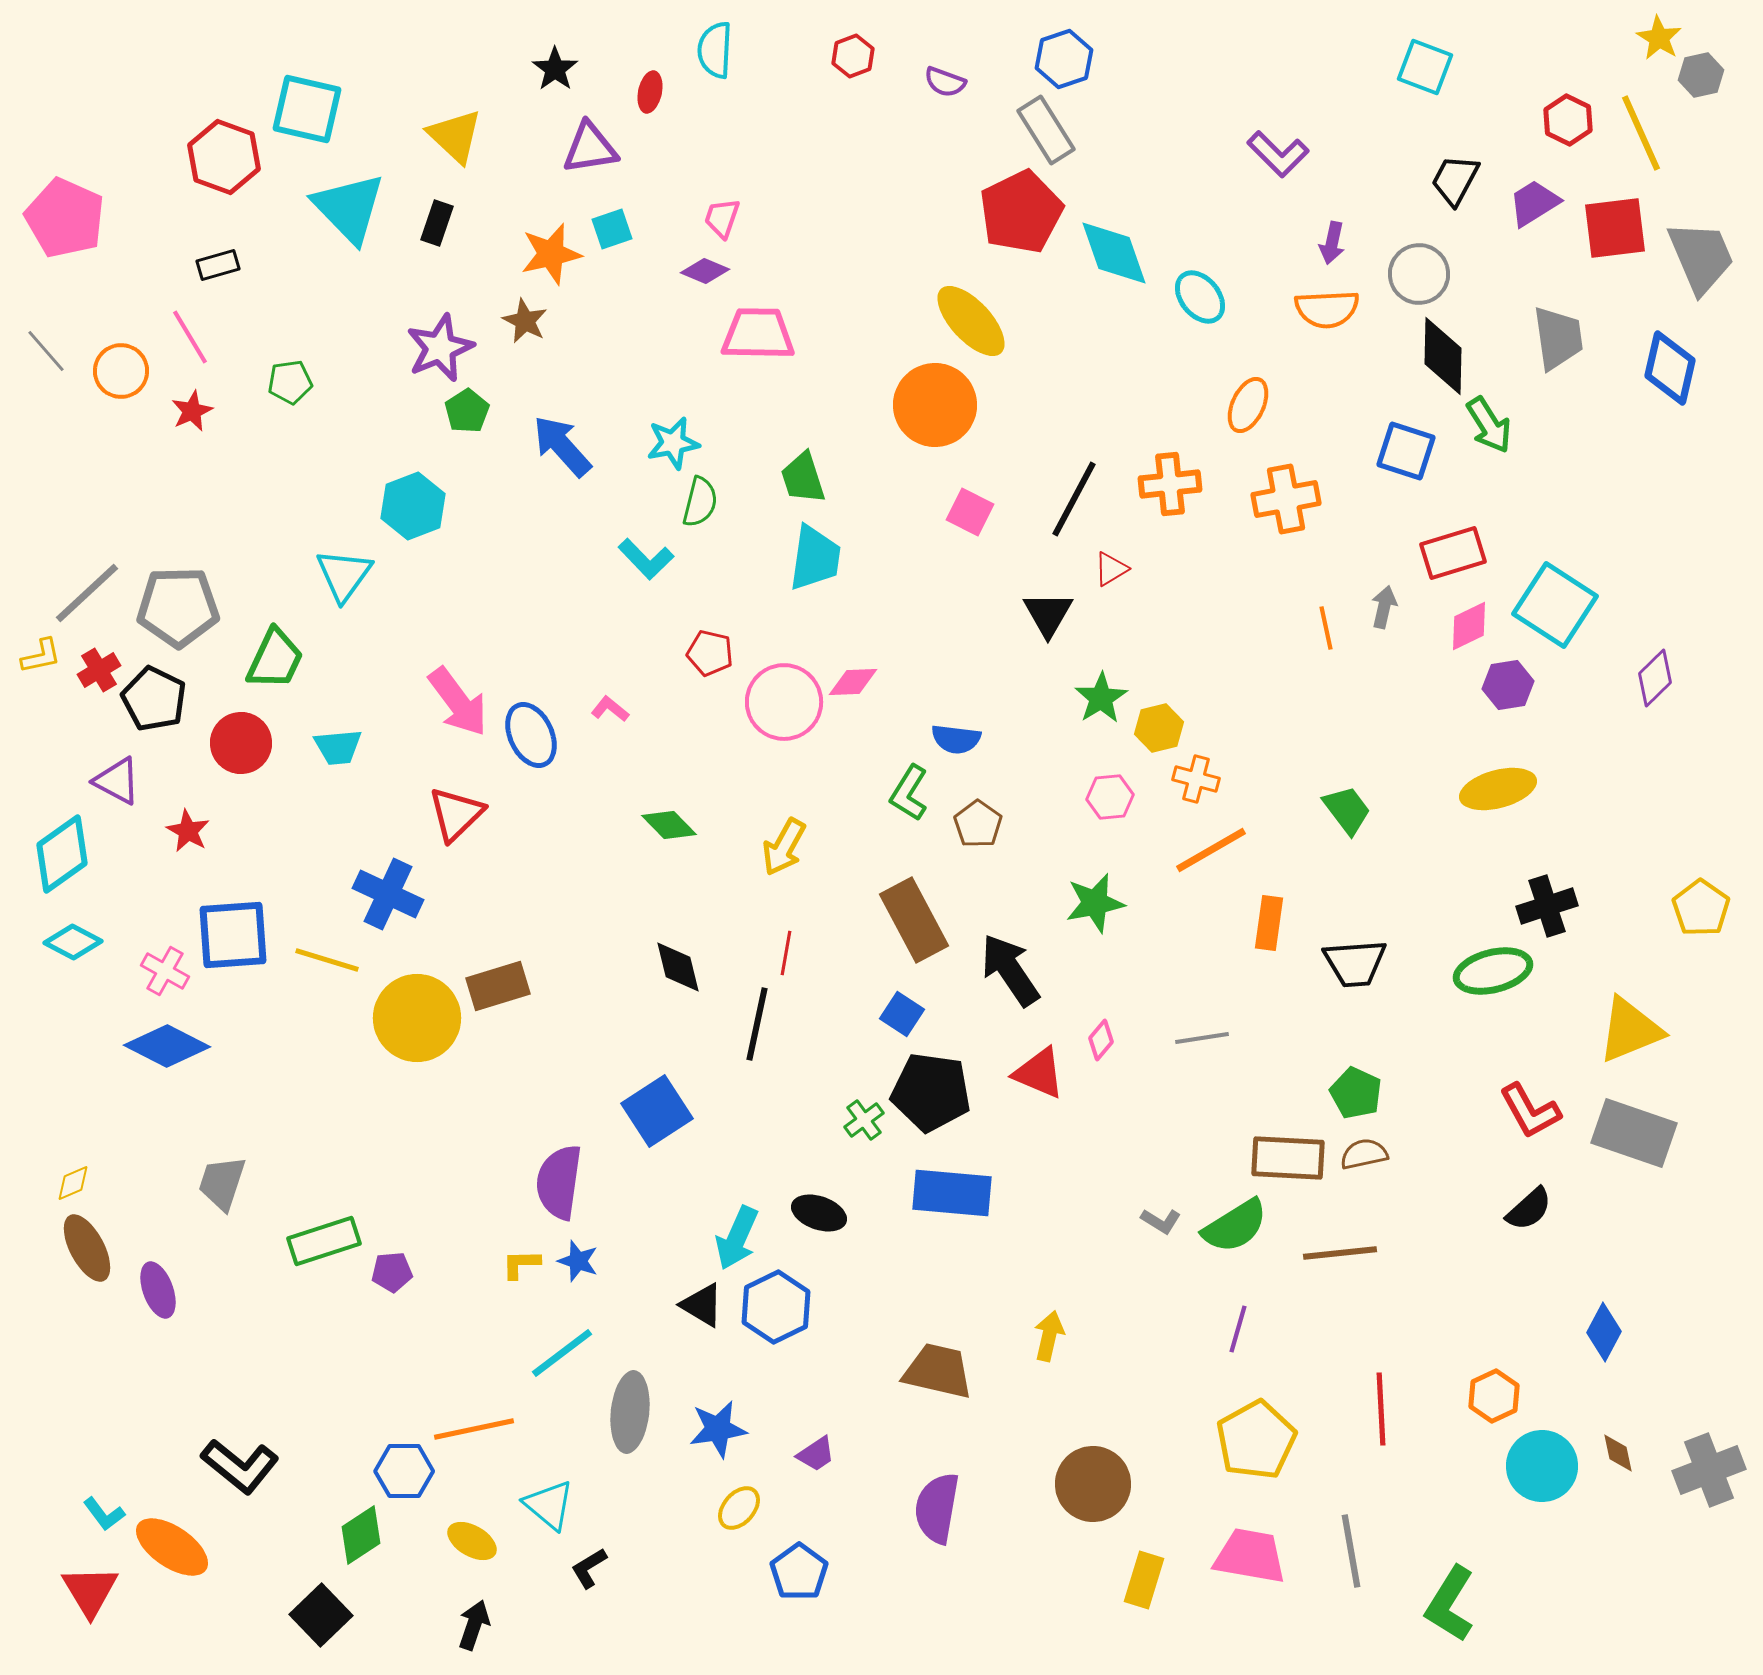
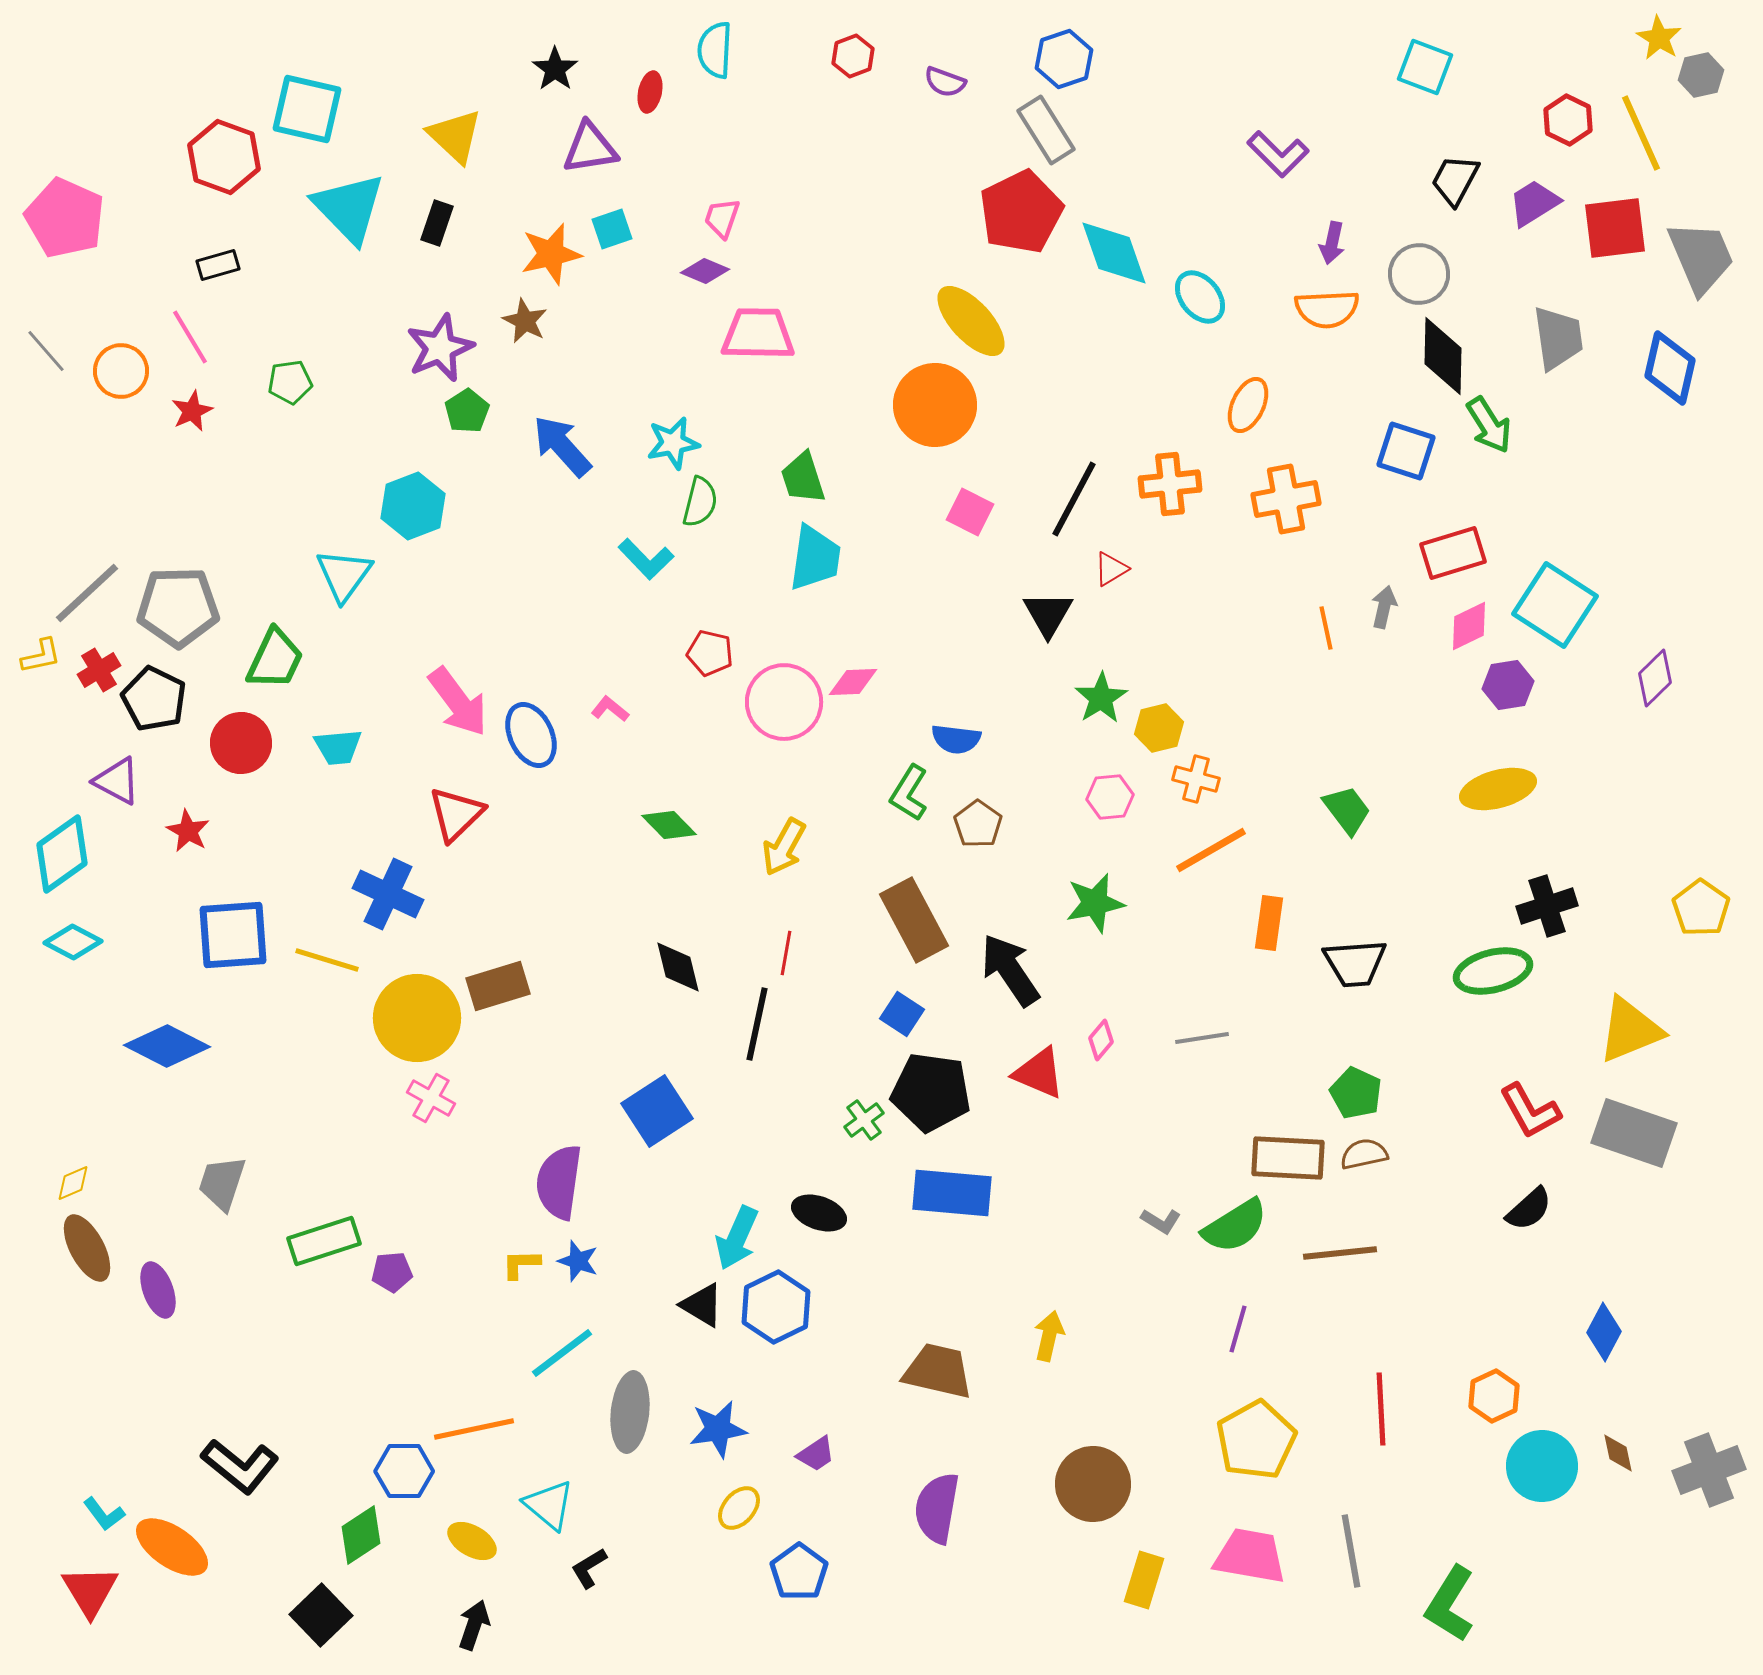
pink cross at (165, 971): moved 266 px right, 127 px down
